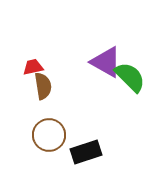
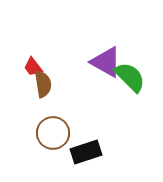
red trapezoid: rotated 115 degrees counterclockwise
brown semicircle: moved 2 px up
brown circle: moved 4 px right, 2 px up
